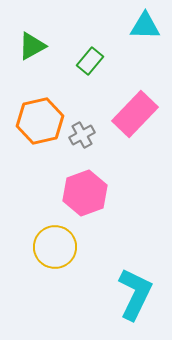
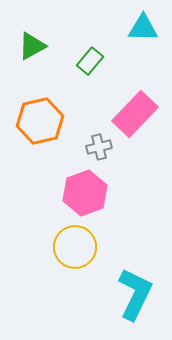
cyan triangle: moved 2 px left, 2 px down
gray cross: moved 17 px right, 12 px down; rotated 15 degrees clockwise
yellow circle: moved 20 px right
